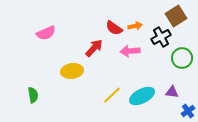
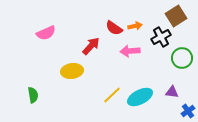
red arrow: moved 3 px left, 2 px up
cyan ellipse: moved 2 px left, 1 px down
